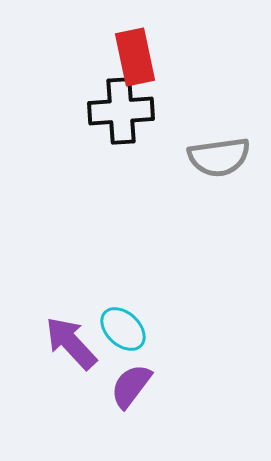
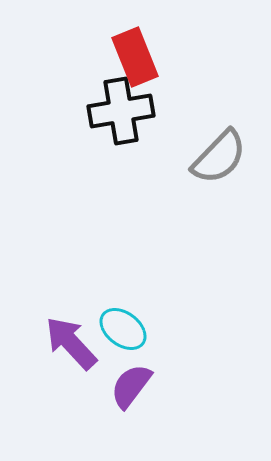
red rectangle: rotated 10 degrees counterclockwise
black cross: rotated 6 degrees counterclockwise
gray semicircle: rotated 38 degrees counterclockwise
cyan ellipse: rotated 6 degrees counterclockwise
